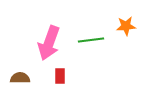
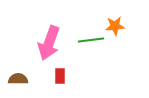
orange star: moved 11 px left
brown semicircle: moved 2 px left, 1 px down
